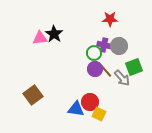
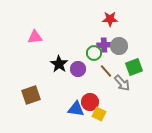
black star: moved 5 px right, 30 px down
pink triangle: moved 5 px left, 1 px up
purple cross: rotated 16 degrees counterclockwise
purple circle: moved 17 px left
gray arrow: moved 5 px down
brown square: moved 2 px left; rotated 18 degrees clockwise
